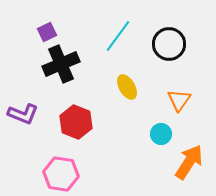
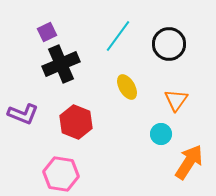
orange triangle: moved 3 px left
